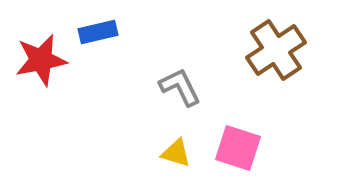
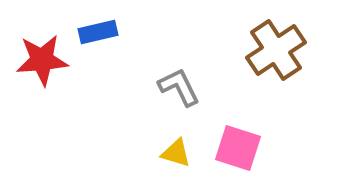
red star: moved 1 px right; rotated 6 degrees clockwise
gray L-shape: moved 1 px left
